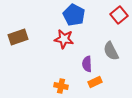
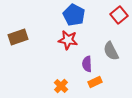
red star: moved 4 px right, 1 px down
orange cross: rotated 32 degrees clockwise
